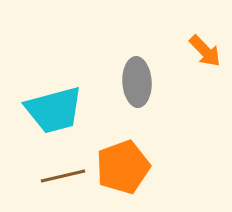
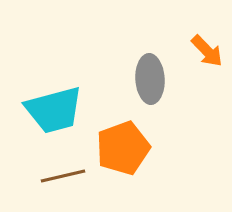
orange arrow: moved 2 px right
gray ellipse: moved 13 px right, 3 px up
orange pentagon: moved 19 px up
